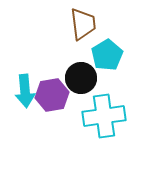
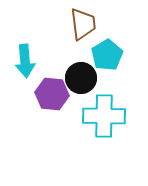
cyan arrow: moved 30 px up
purple hexagon: moved 1 px up; rotated 16 degrees clockwise
cyan cross: rotated 9 degrees clockwise
